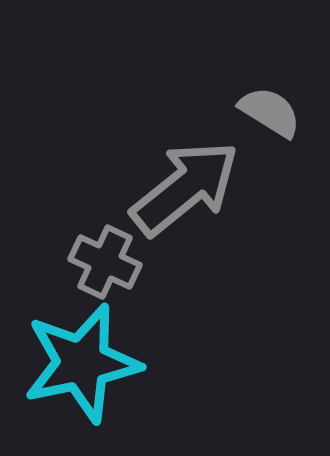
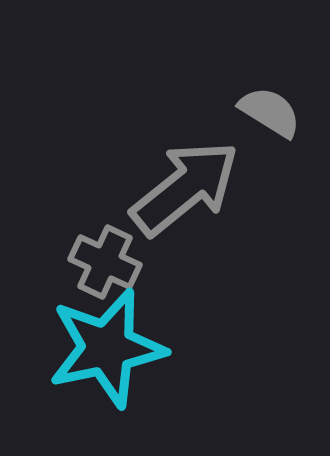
cyan star: moved 25 px right, 15 px up
